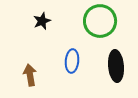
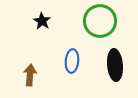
black star: rotated 18 degrees counterclockwise
black ellipse: moved 1 px left, 1 px up
brown arrow: rotated 15 degrees clockwise
